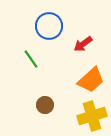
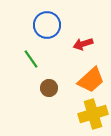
blue circle: moved 2 px left, 1 px up
red arrow: rotated 18 degrees clockwise
brown circle: moved 4 px right, 17 px up
yellow cross: moved 1 px right, 2 px up
